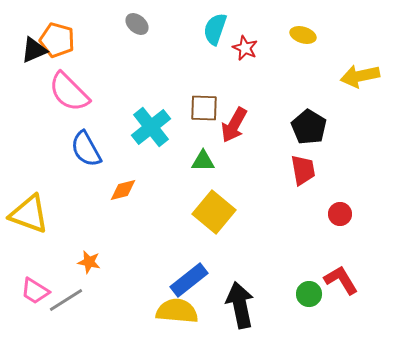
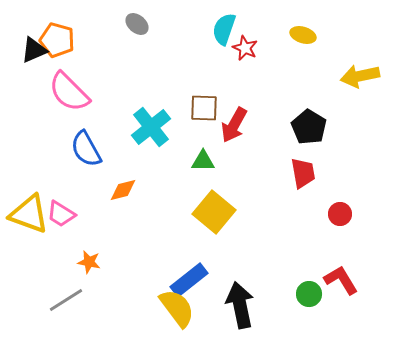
cyan semicircle: moved 9 px right
red trapezoid: moved 3 px down
pink trapezoid: moved 26 px right, 77 px up
yellow semicircle: moved 3 px up; rotated 48 degrees clockwise
